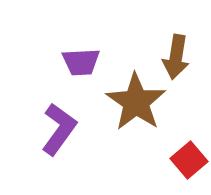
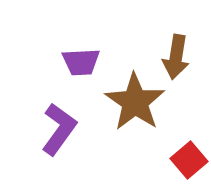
brown star: moved 1 px left
